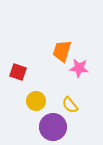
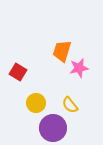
pink star: rotated 18 degrees counterclockwise
red square: rotated 12 degrees clockwise
yellow circle: moved 2 px down
purple circle: moved 1 px down
